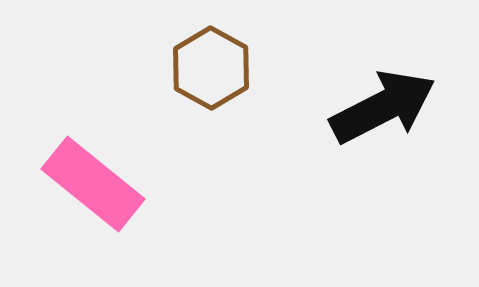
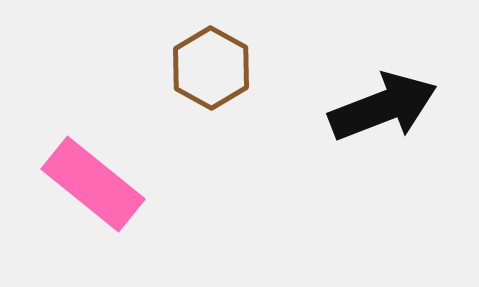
black arrow: rotated 6 degrees clockwise
